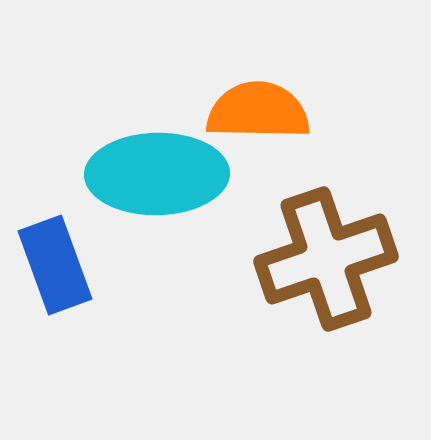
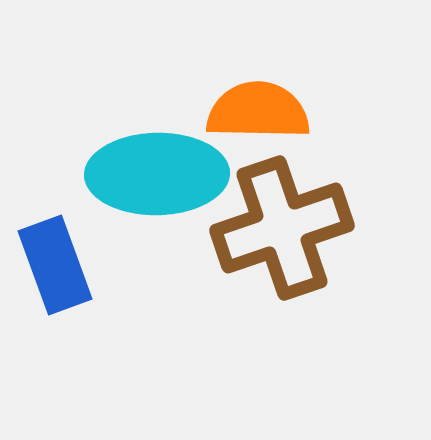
brown cross: moved 44 px left, 31 px up
